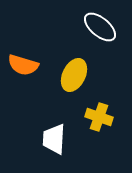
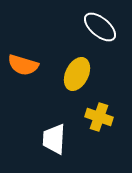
yellow ellipse: moved 3 px right, 1 px up
